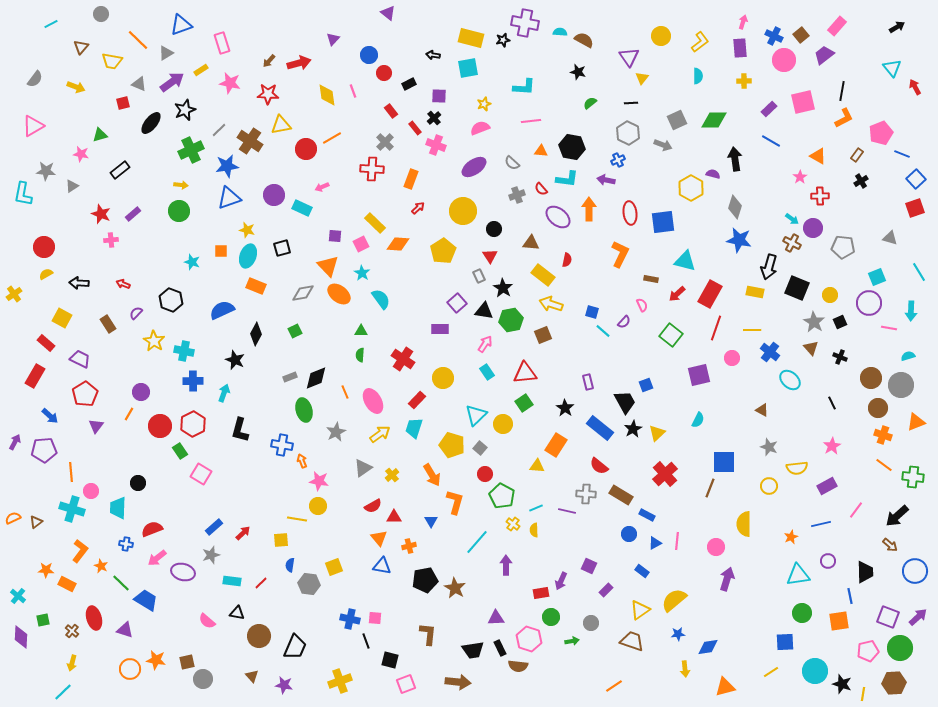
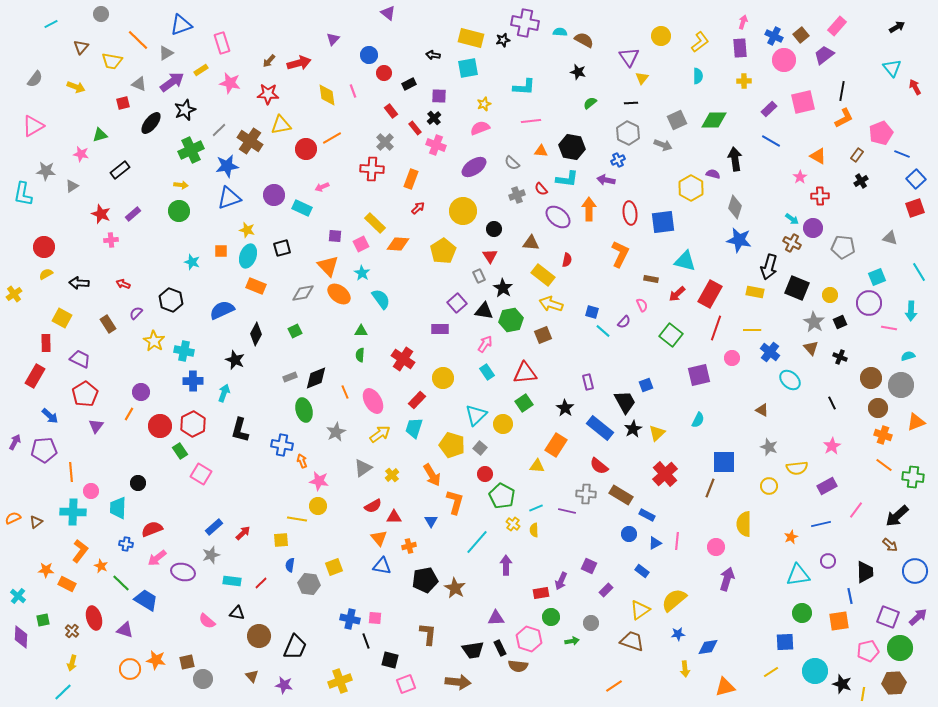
red rectangle at (46, 343): rotated 48 degrees clockwise
cyan cross at (72, 509): moved 1 px right, 3 px down; rotated 15 degrees counterclockwise
